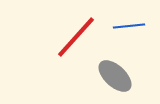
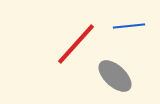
red line: moved 7 px down
